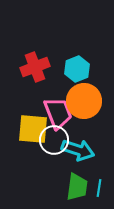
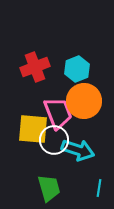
green trapezoid: moved 28 px left, 1 px down; rotated 24 degrees counterclockwise
